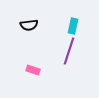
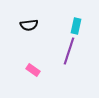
cyan rectangle: moved 3 px right
pink rectangle: rotated 16 degrees clockwise
